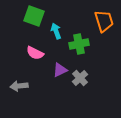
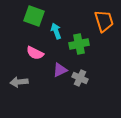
gray cross: rotated 21 degrees counterclockwise
gray arrow: moved 4 px up
